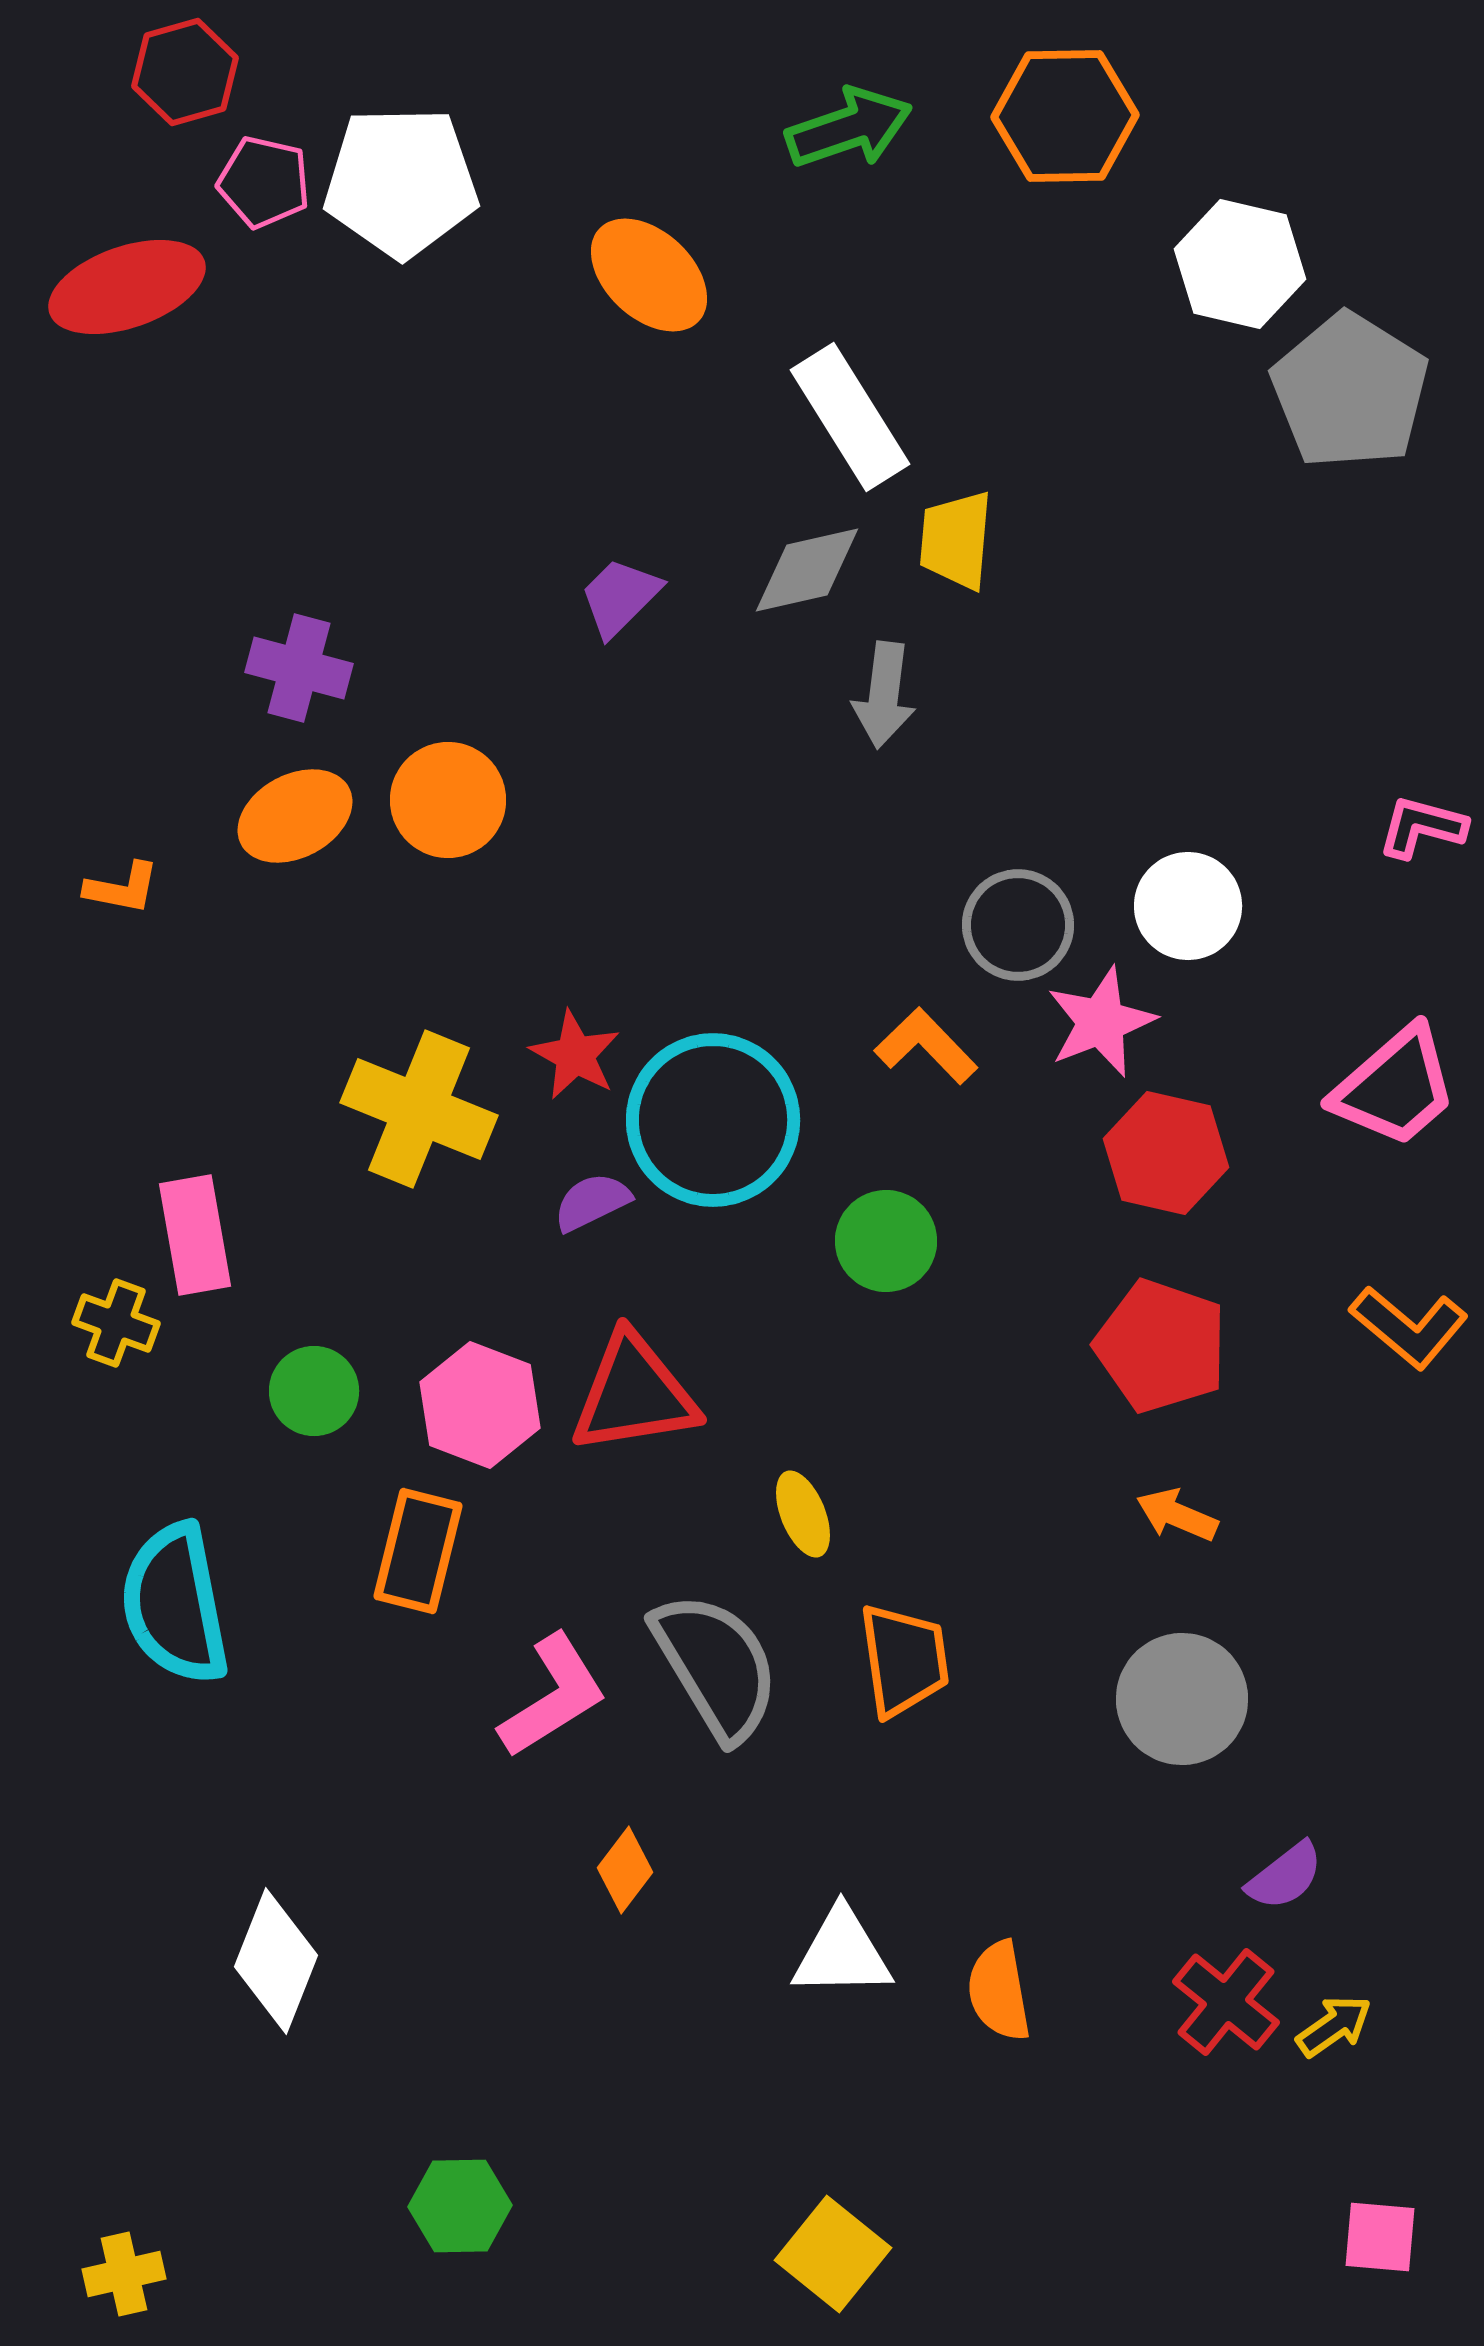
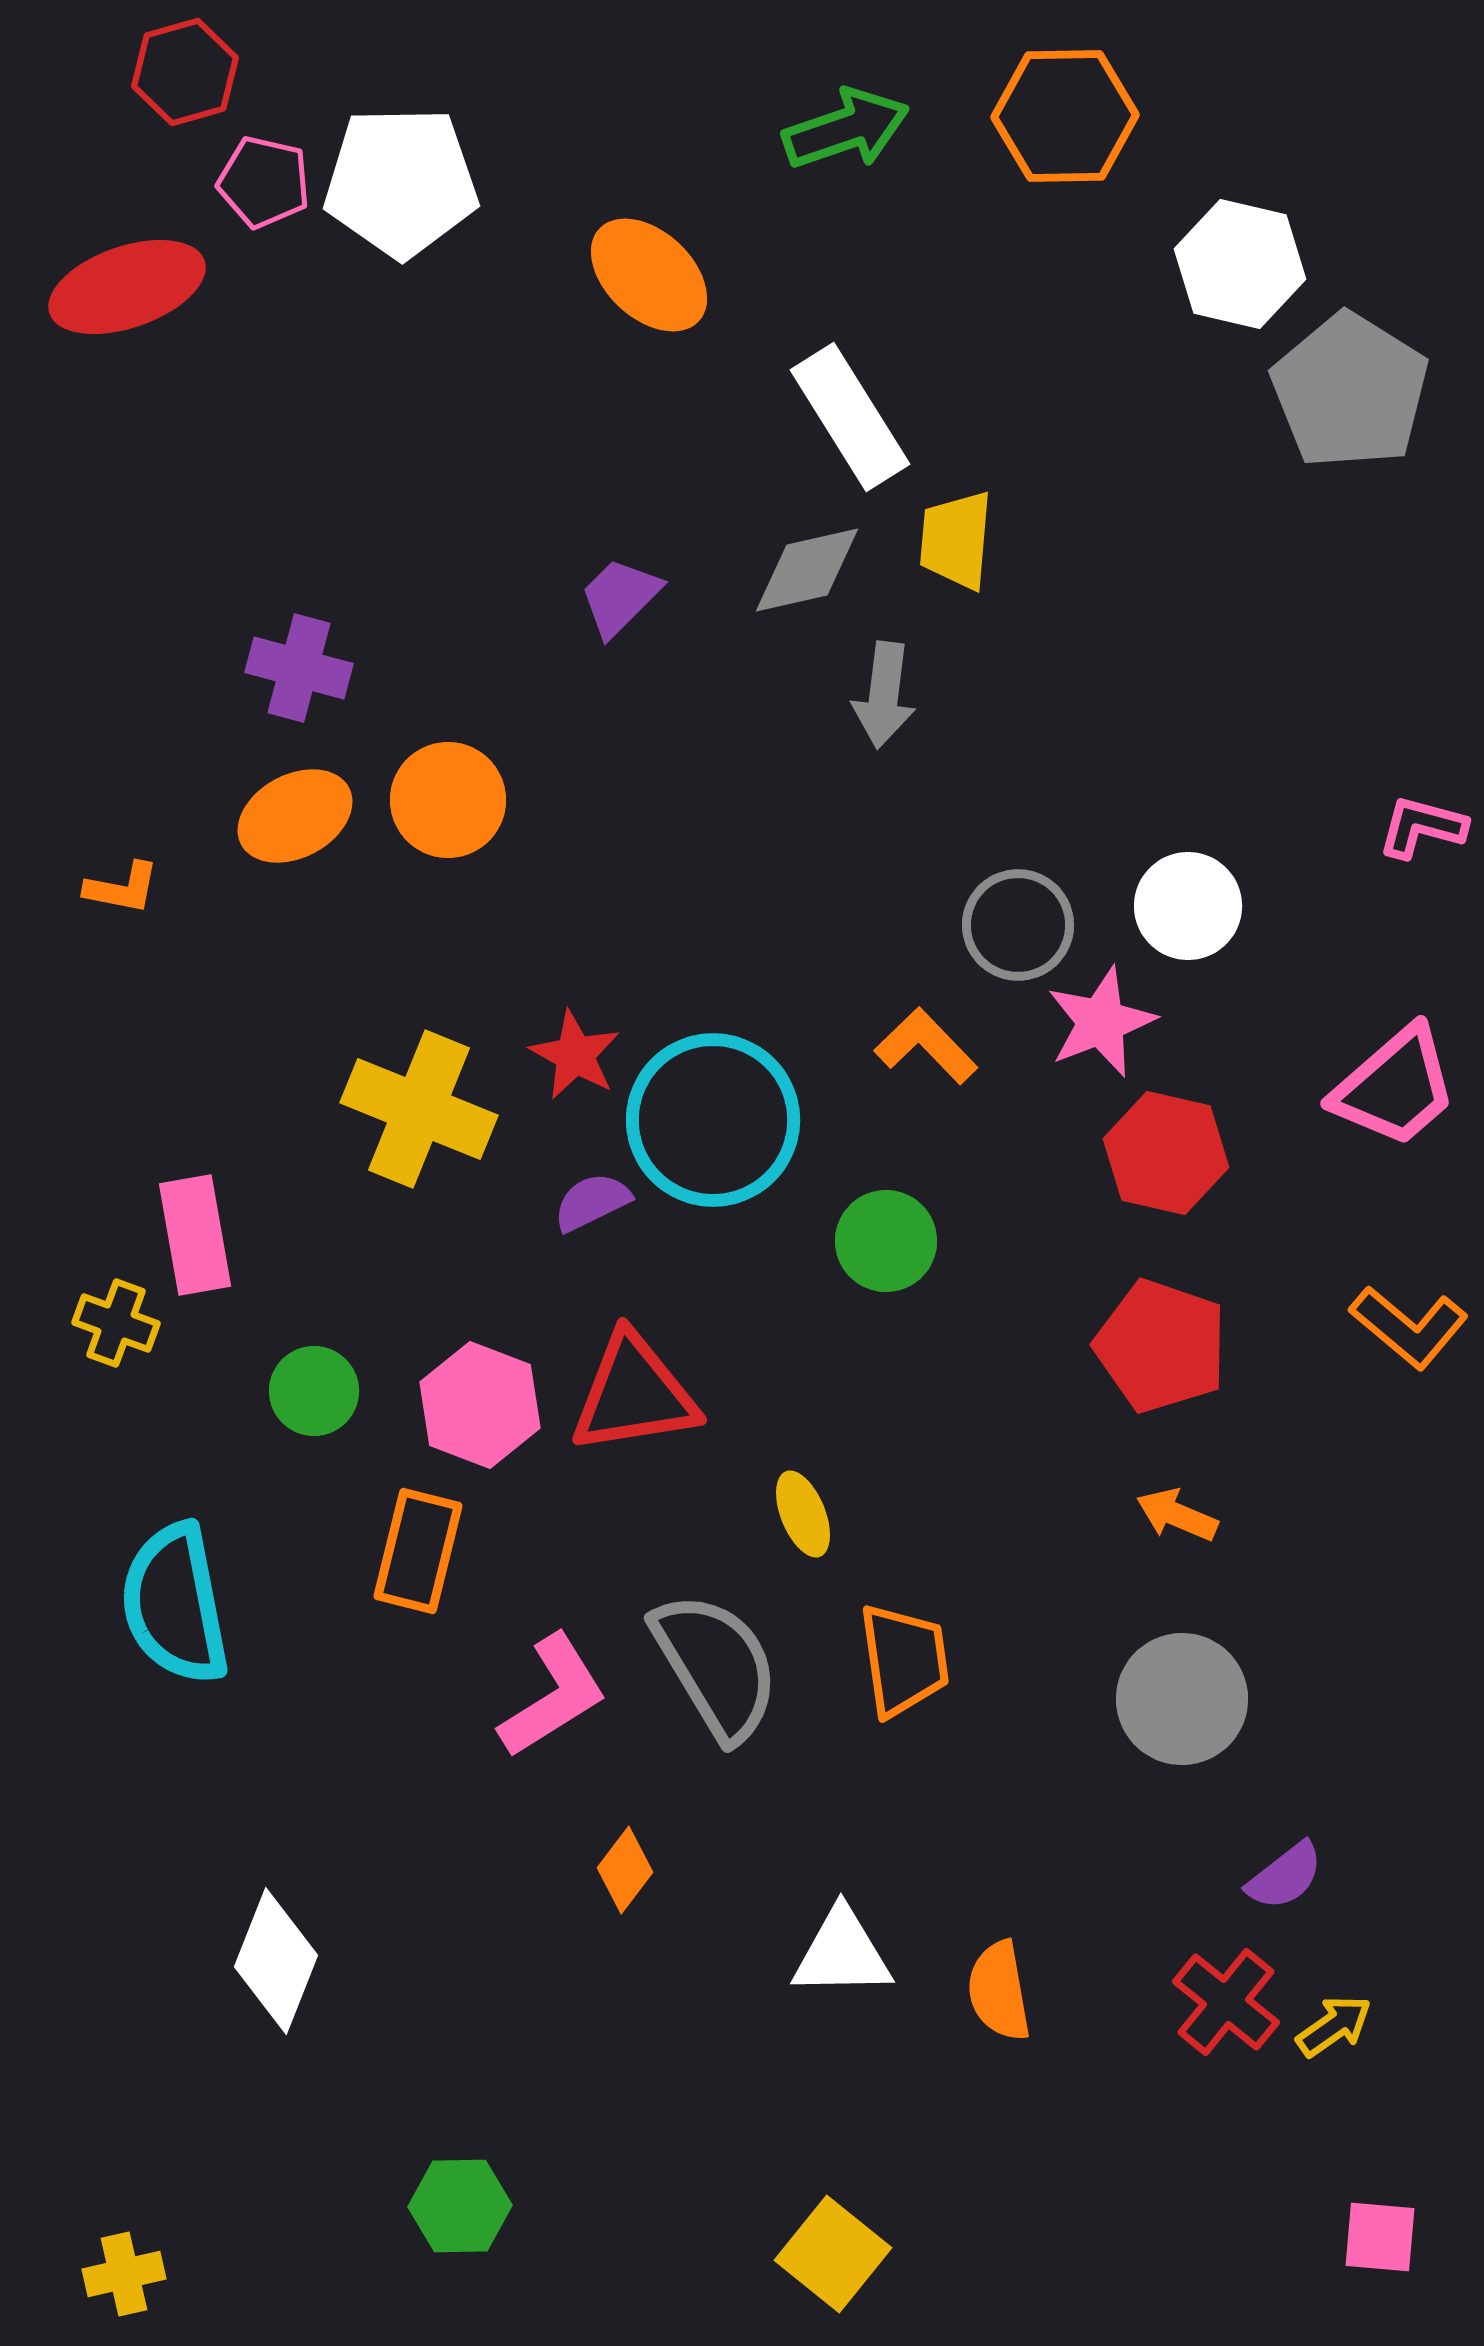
green arrow at (849, 128): moved 3 px left, 1 px down
